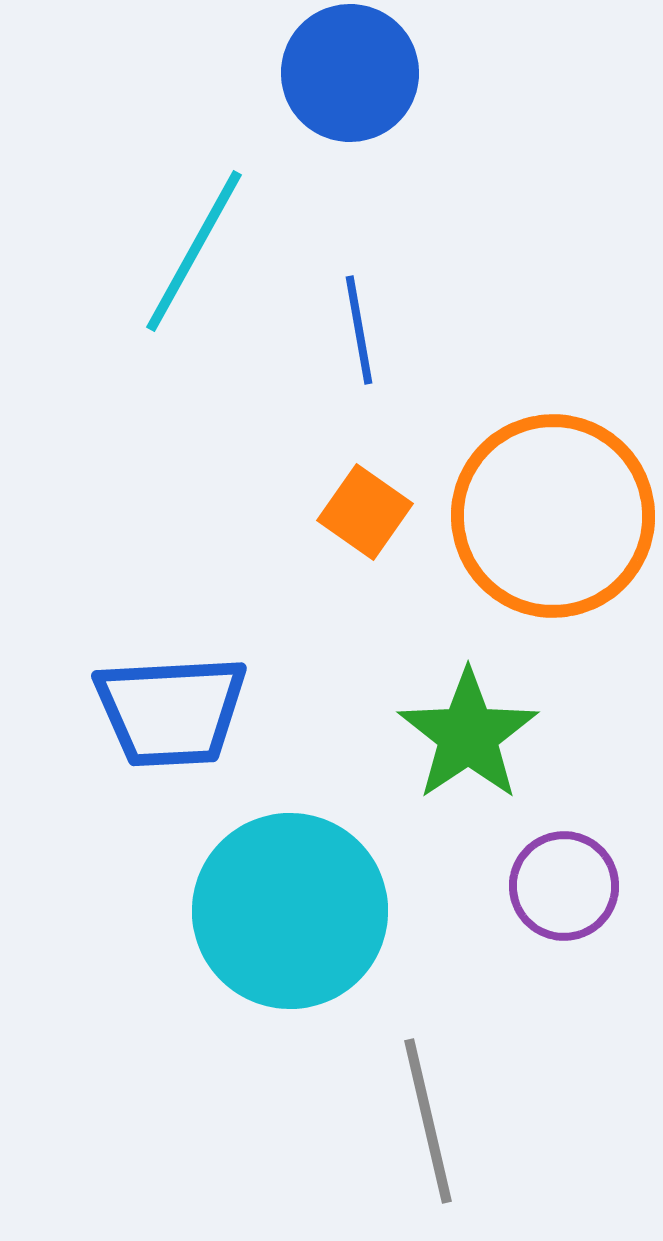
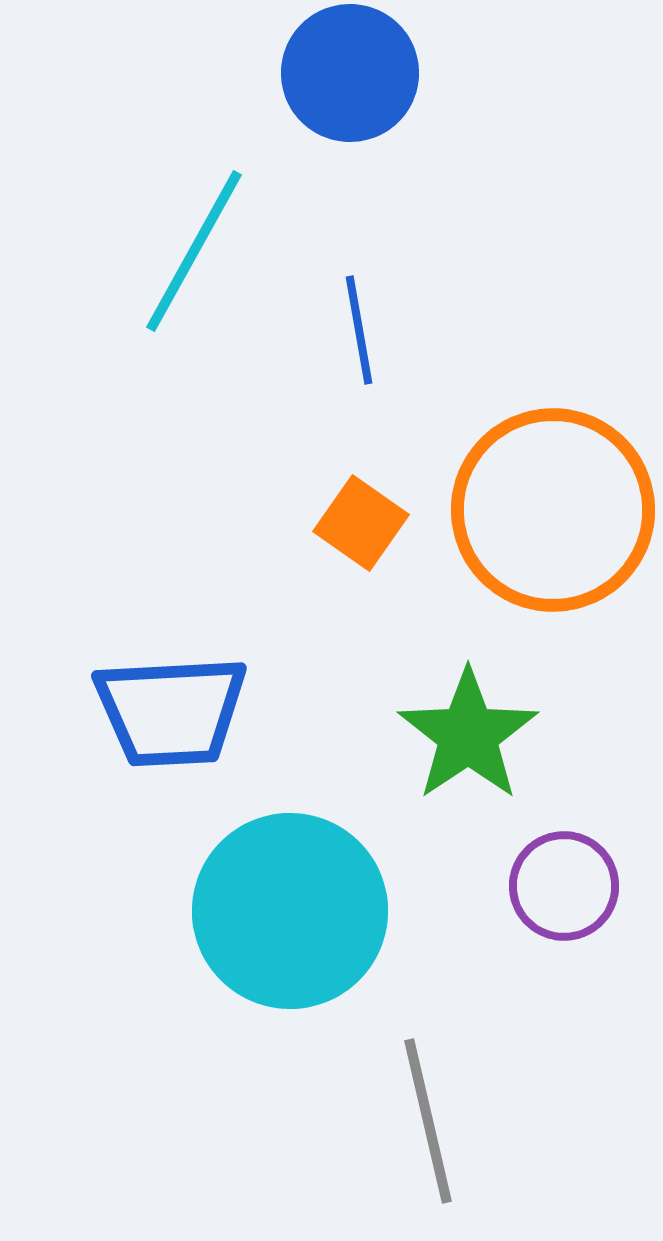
orange square: moved 4 px left, 11 px down
orange circle: moved 6 px up
